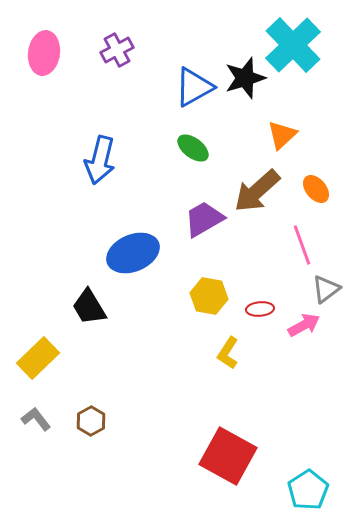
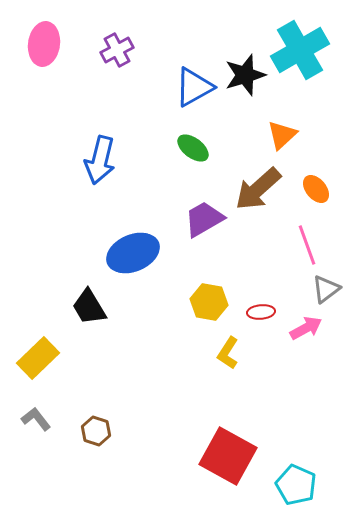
cyan cross: moved 7 px right, 5 px down; rotated 14 degrees clockwise
pink ellipse: moved 9 px up
black star: moved 3 px up
brown arrow: moved 1 px right, 2 px up
pink line: moved 5 px right
yellow hexagon: moved 6 px down
red ellipse: moved 1 px right, 3 px down
pink arrow: moved 2 px right, 3 px down
brown hexagon: moved 5 px right, 10 px down; rotated 12 degrees counterclockwise
cyan pentagon: moved 12 px left, 5 px up; rotated 15 degrees counterclockwise
